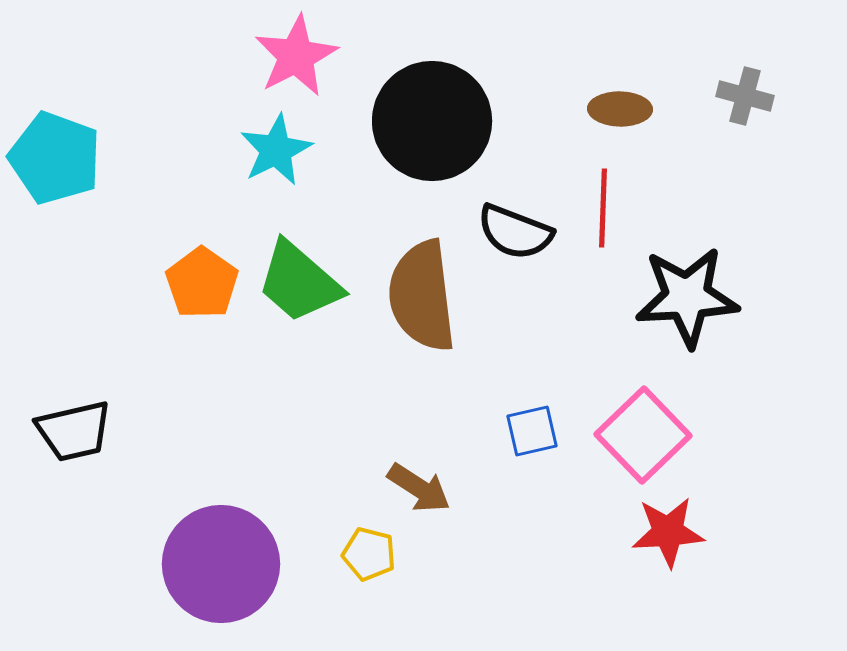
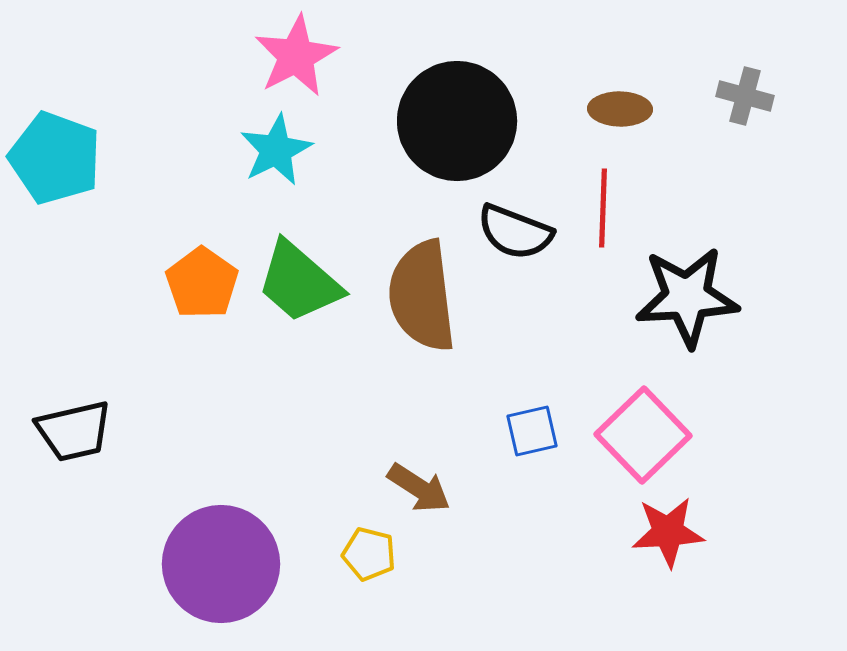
black circle: moved 25 px right
